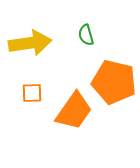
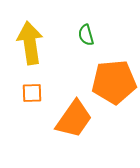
yellow arrow: rotated 90 degrees counterclockwise
orange pentagon: rotated 18 degrees counterclockwise
orange trapezoid: moved 8 px down
